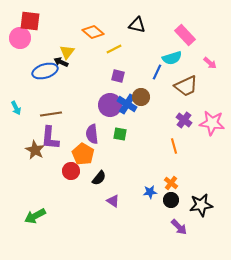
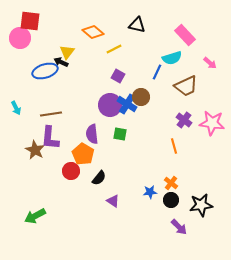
purple square: rotated 16 degrees clockwise
